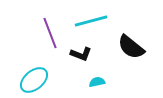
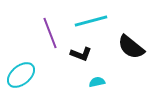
cyan ellipse: moved 13 px left, 5 px up
